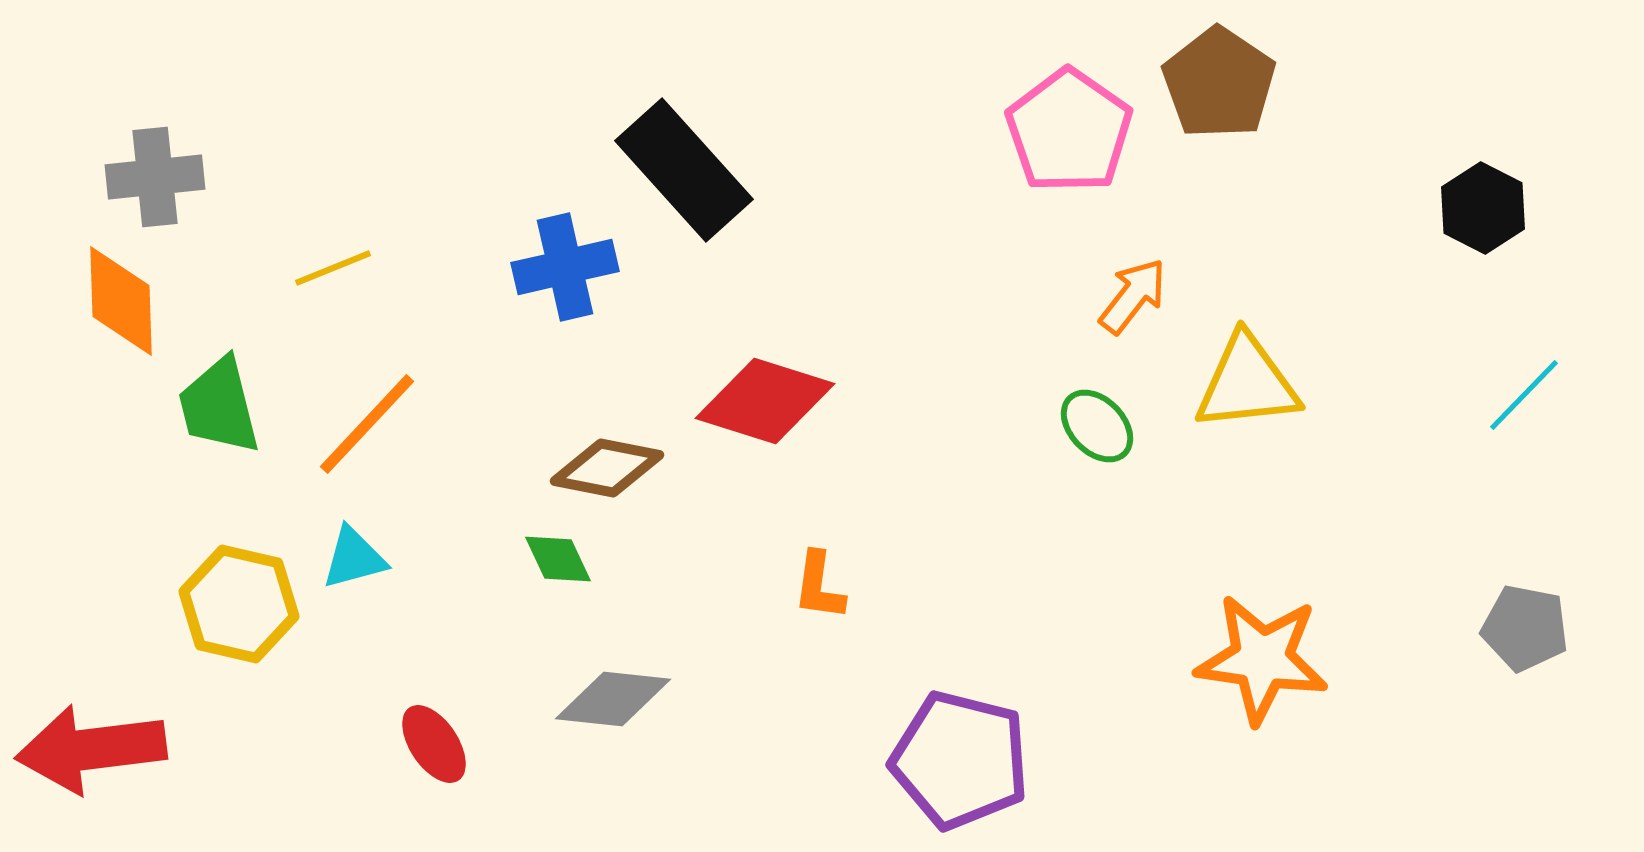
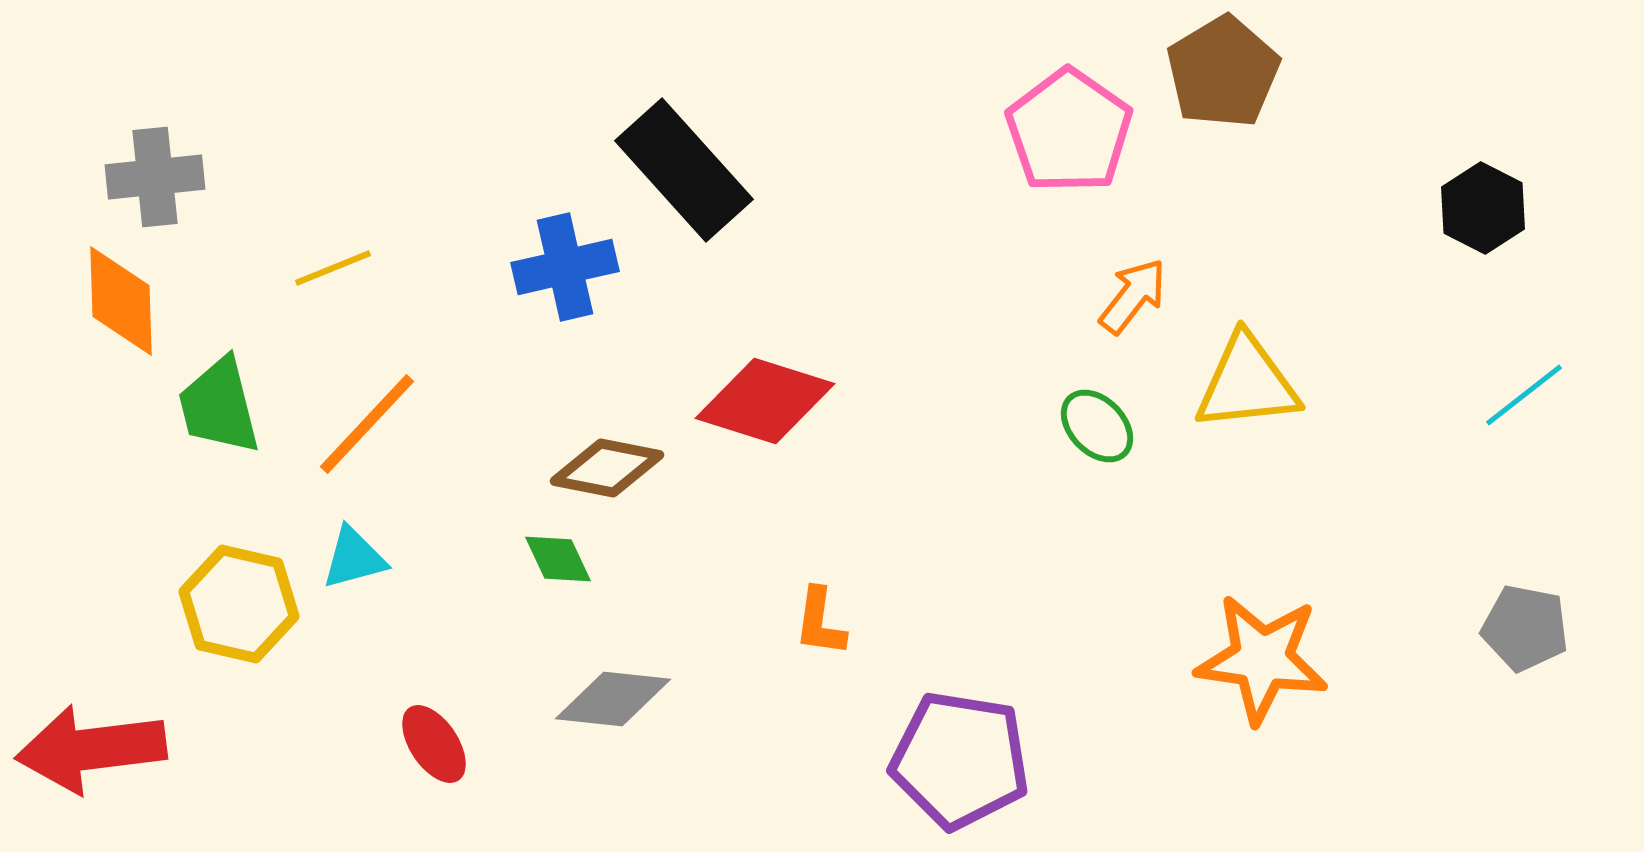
brown pentagon: moved 4 px right, 11 px up; rotated 7 degrees clockwise
cyan line: rotated 8 degrees clockwise
orange L-shape: moved 1 px right, 36 px down
purple pentagon: rotated 5 degrees counterclockwise
